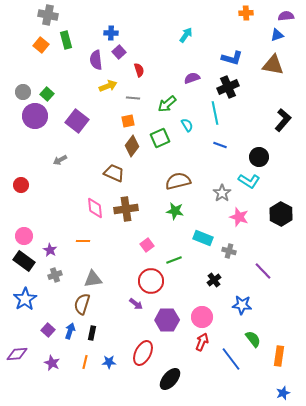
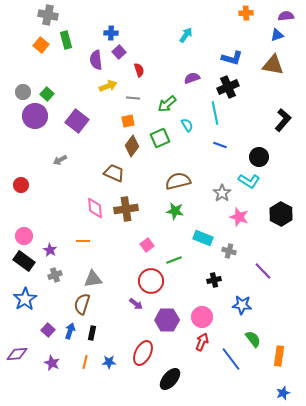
black cross at (214, 280): rotated 24 degrees clockwise
